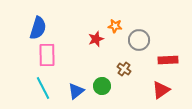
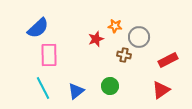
blue semicircle: rotated 30 degrees clockwise
gray circle: moved 3 px up
pink rectangle: moved 2 px right
red rectangle: rotated 24 degrees counterclockwise
brown cross: moved 14 px up; rotated 24 degrees counterclockwise
green circle: moved 8 px right
